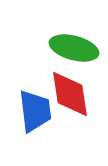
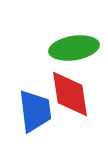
green ellipse: rotated 24 degrees counterclockwise
